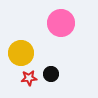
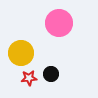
pink circle: moved 2 px left
